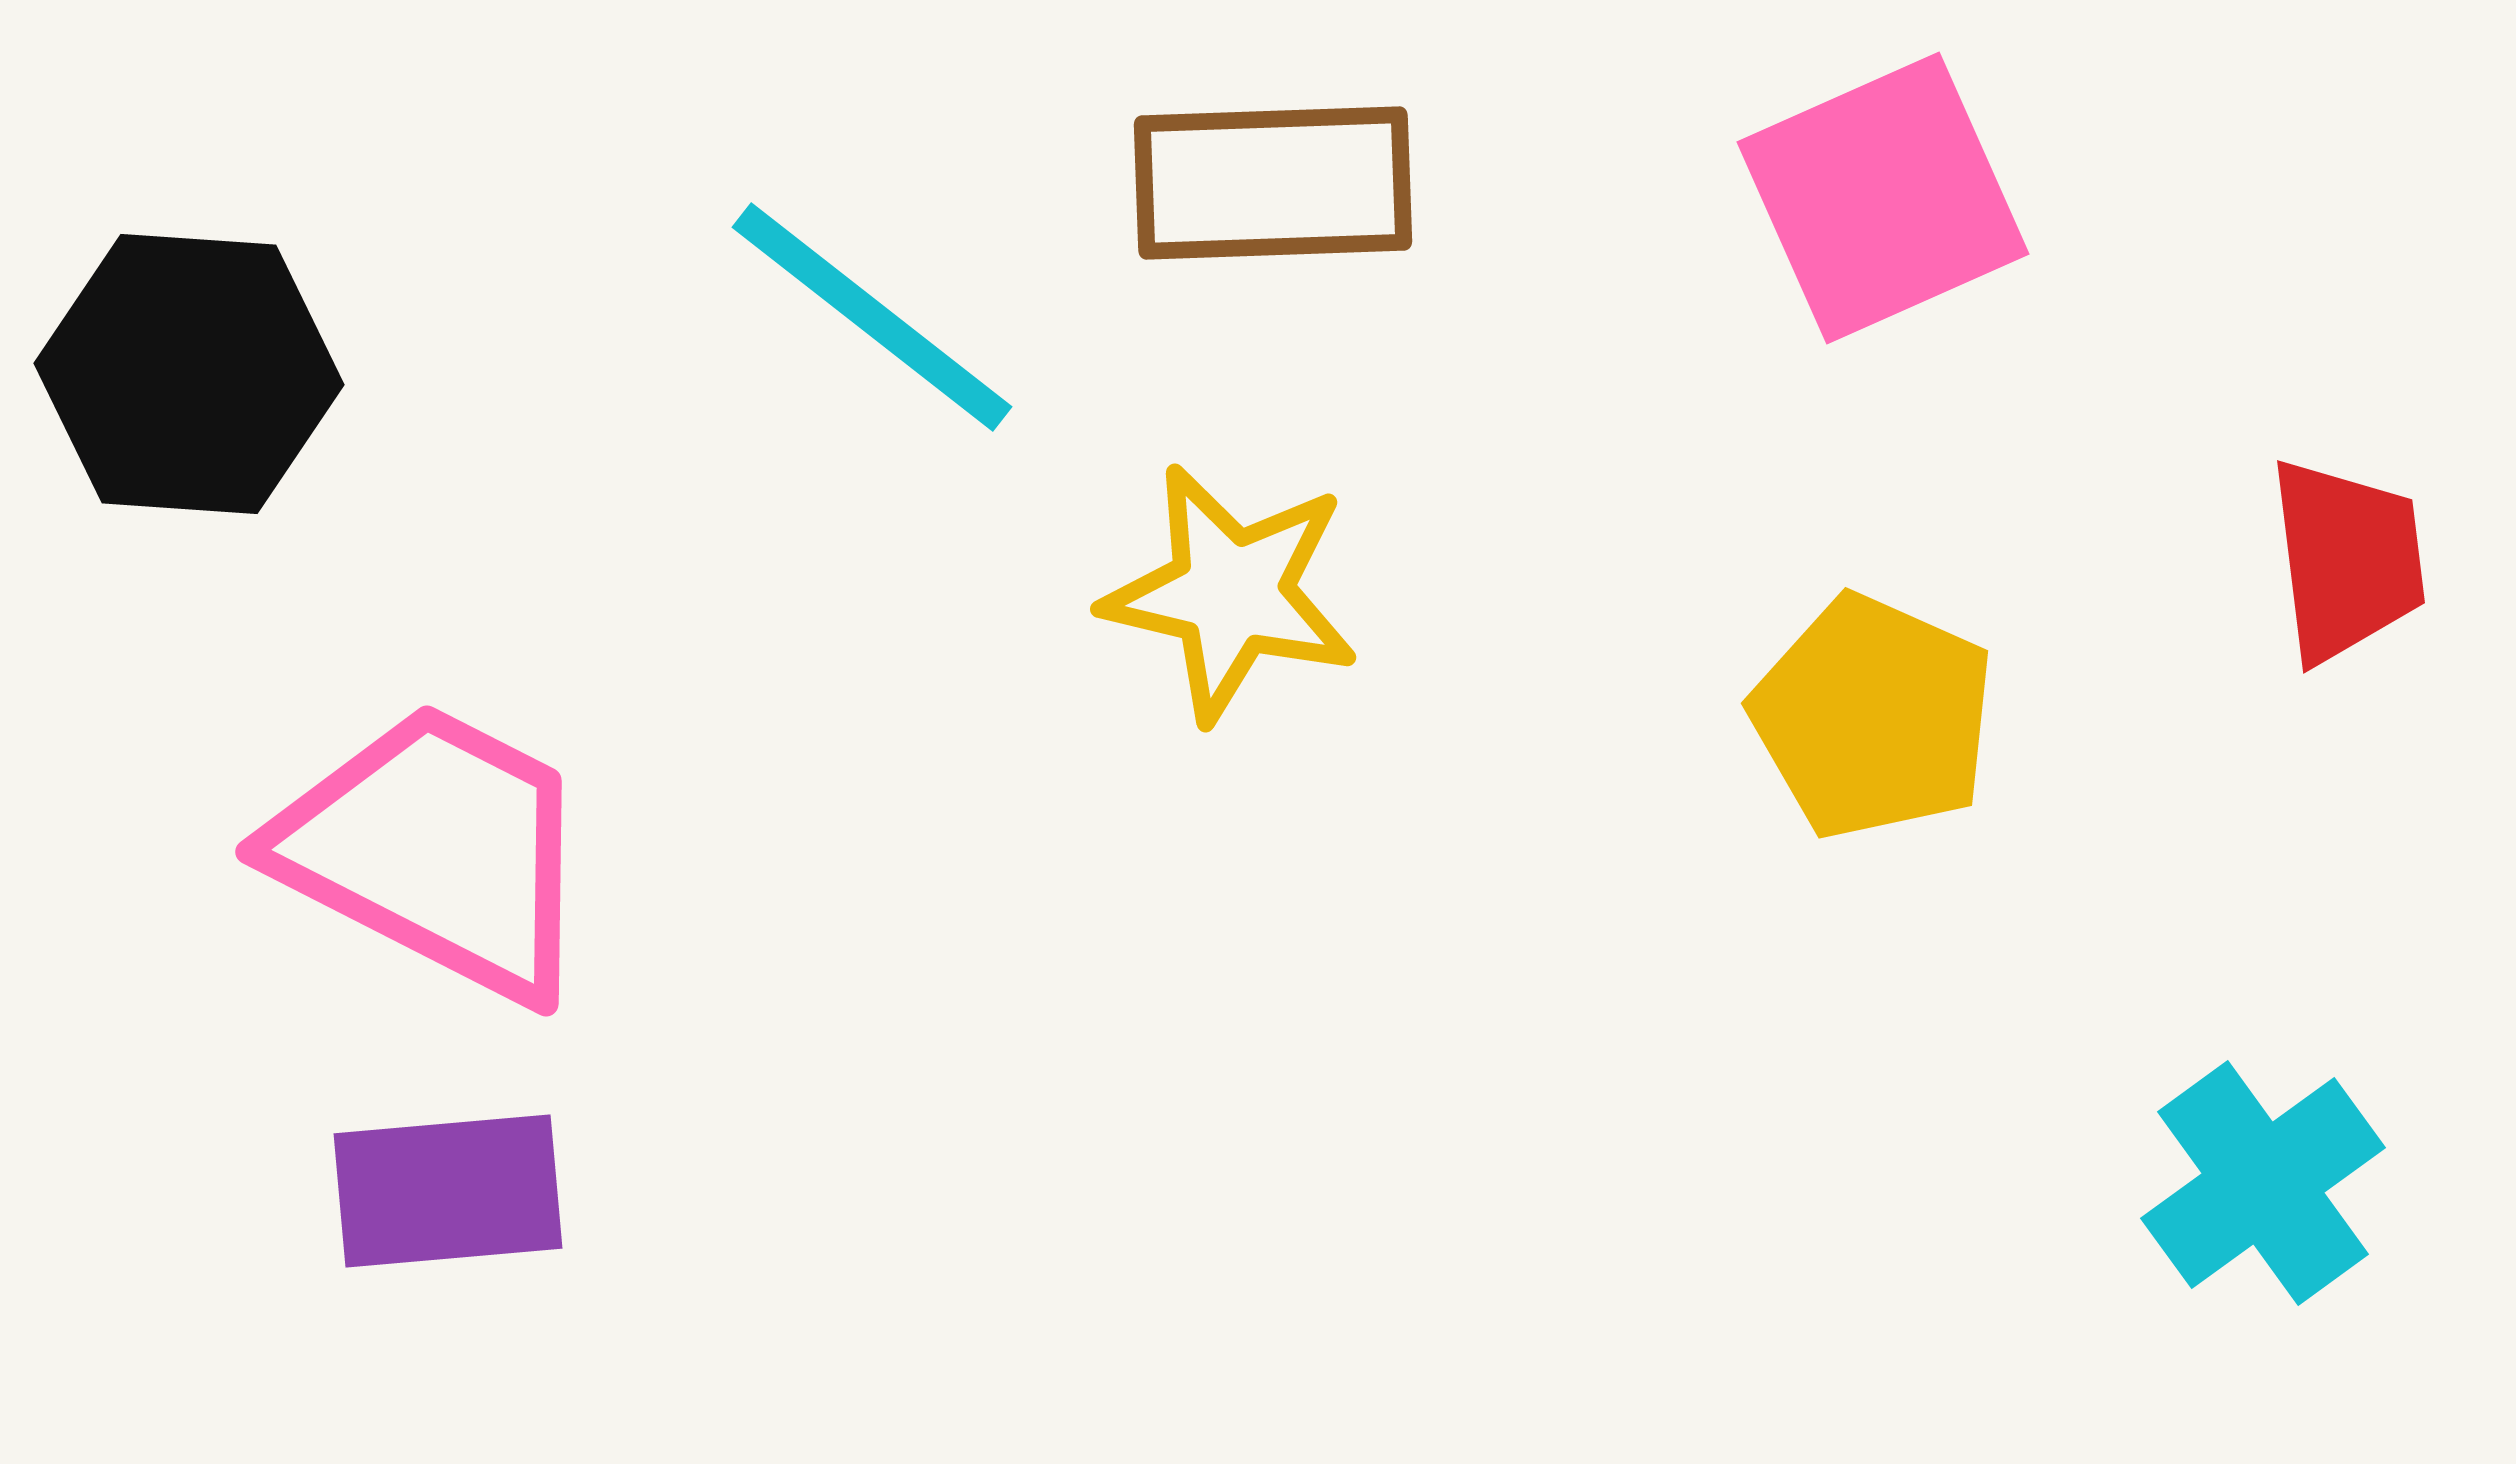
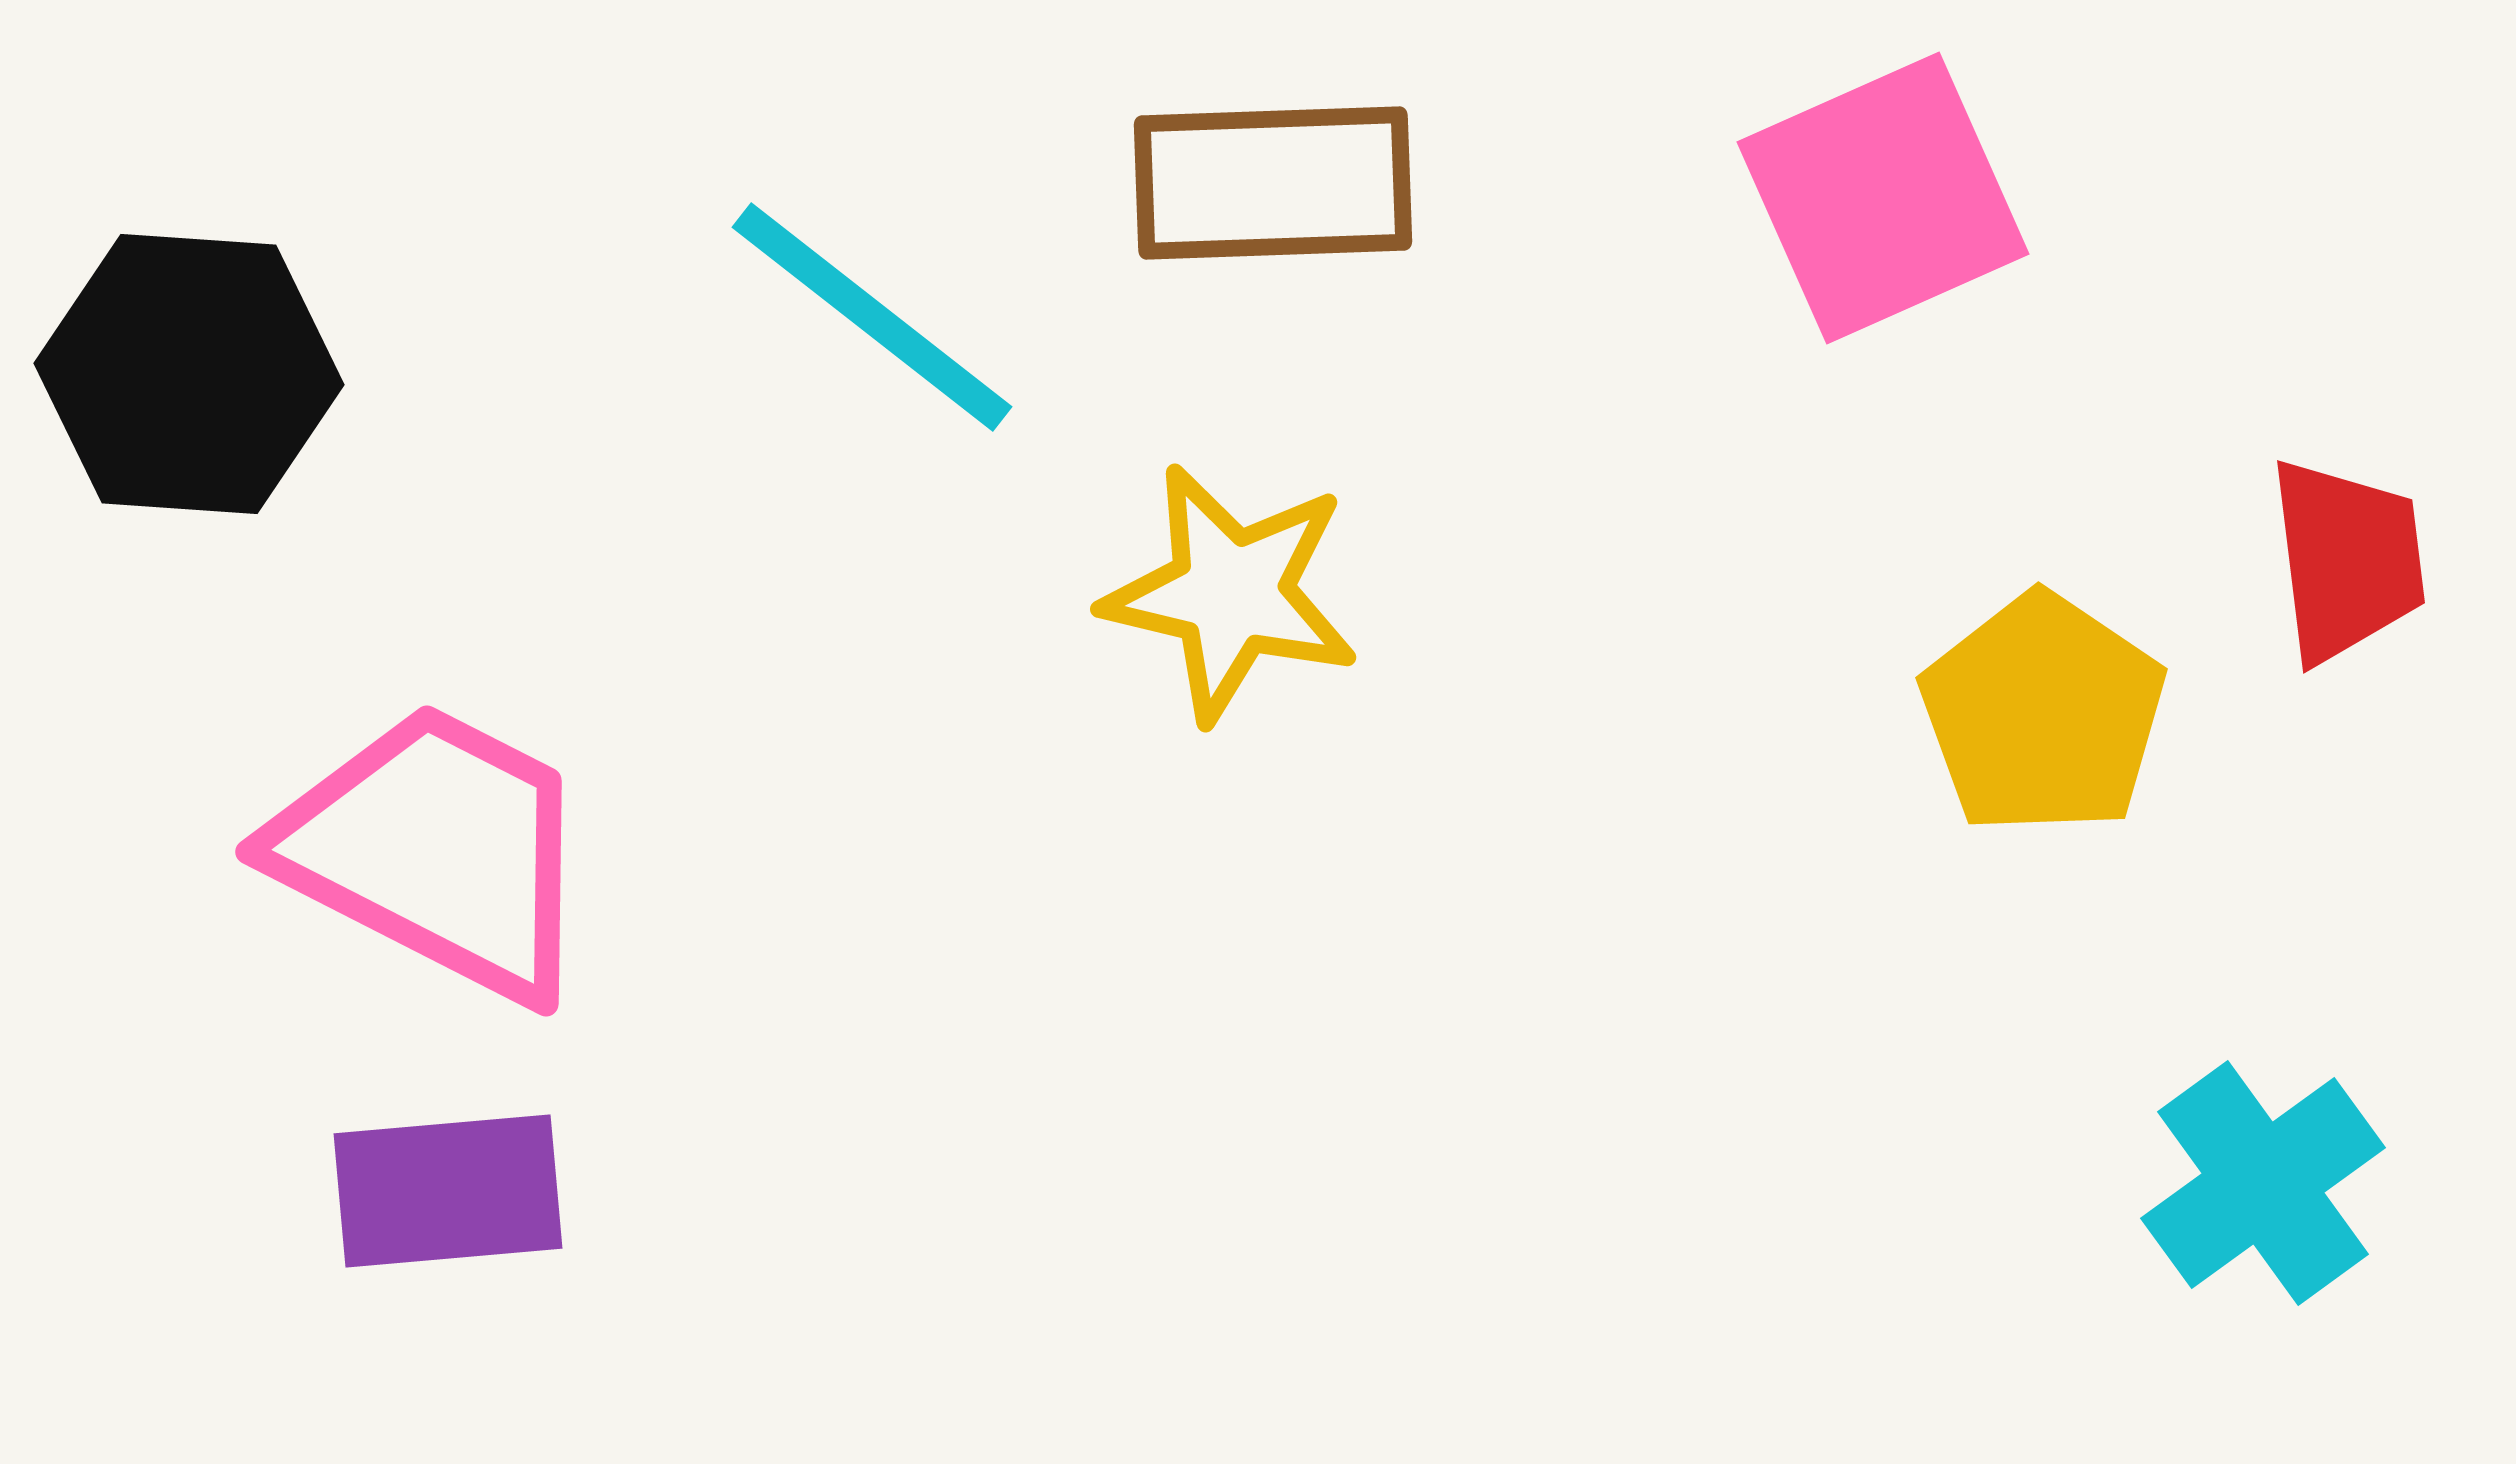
yellow pentagon: moved 170 px right, 3 px up; rotated 10 degrees clockwise
